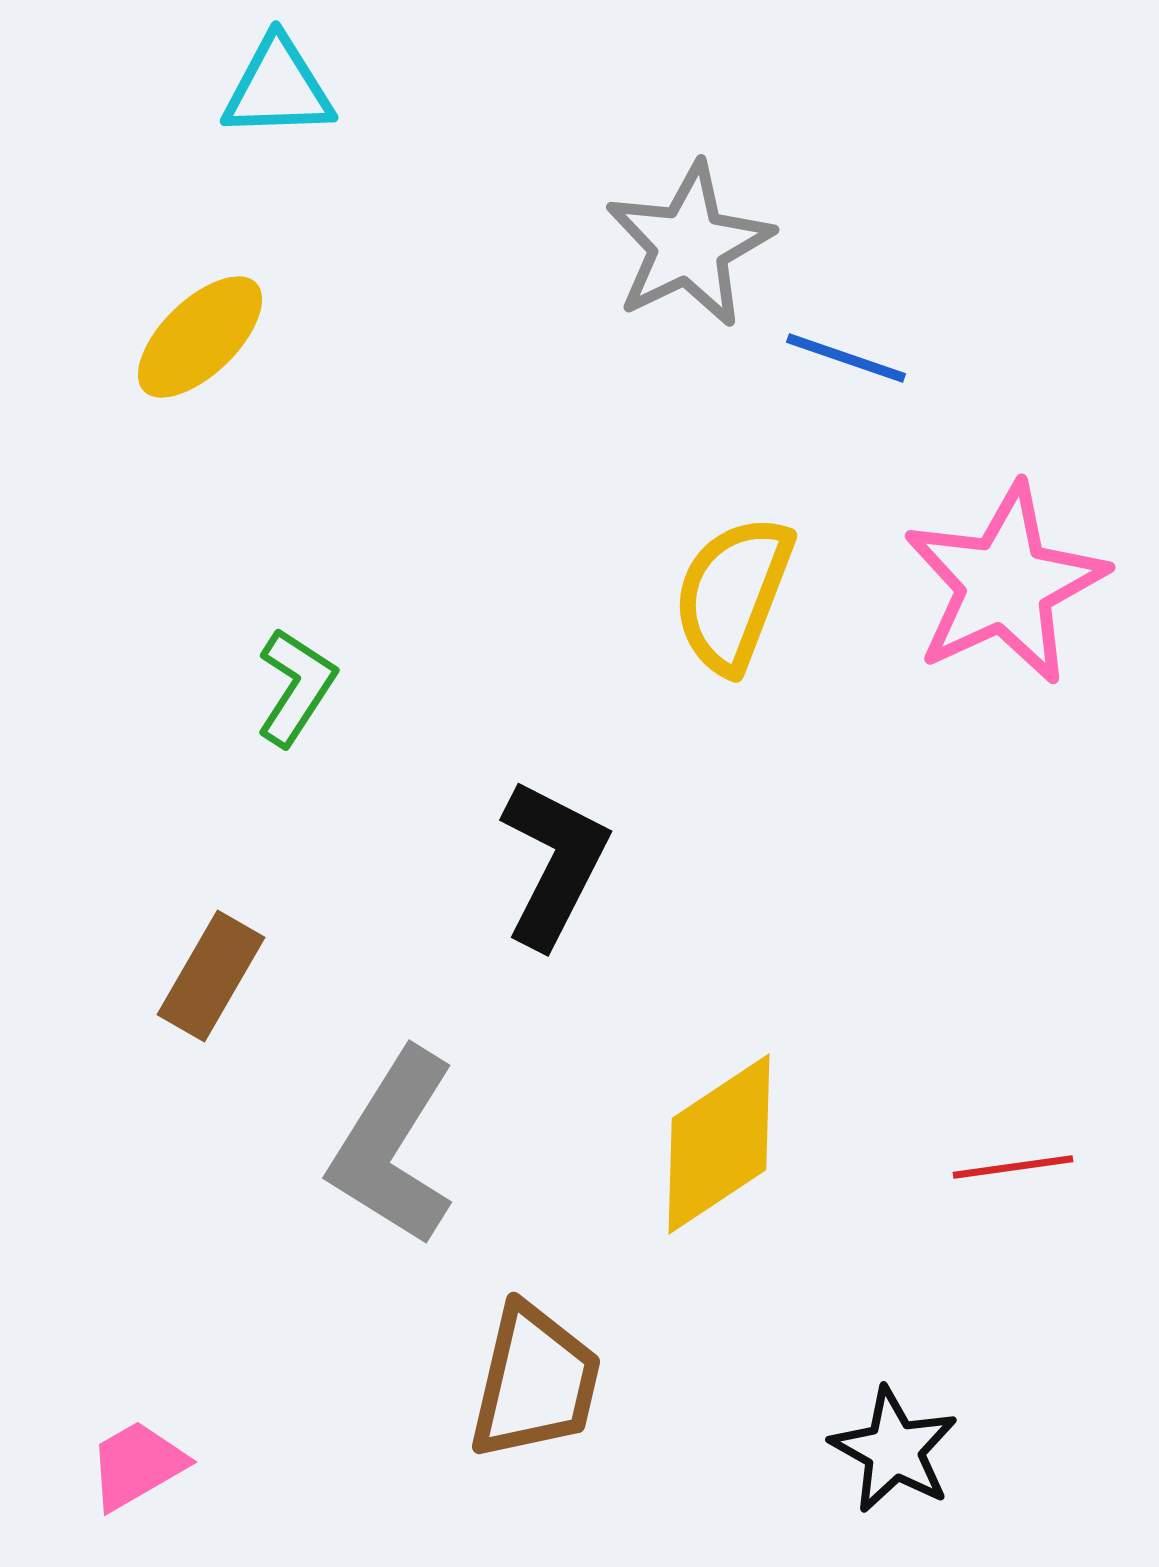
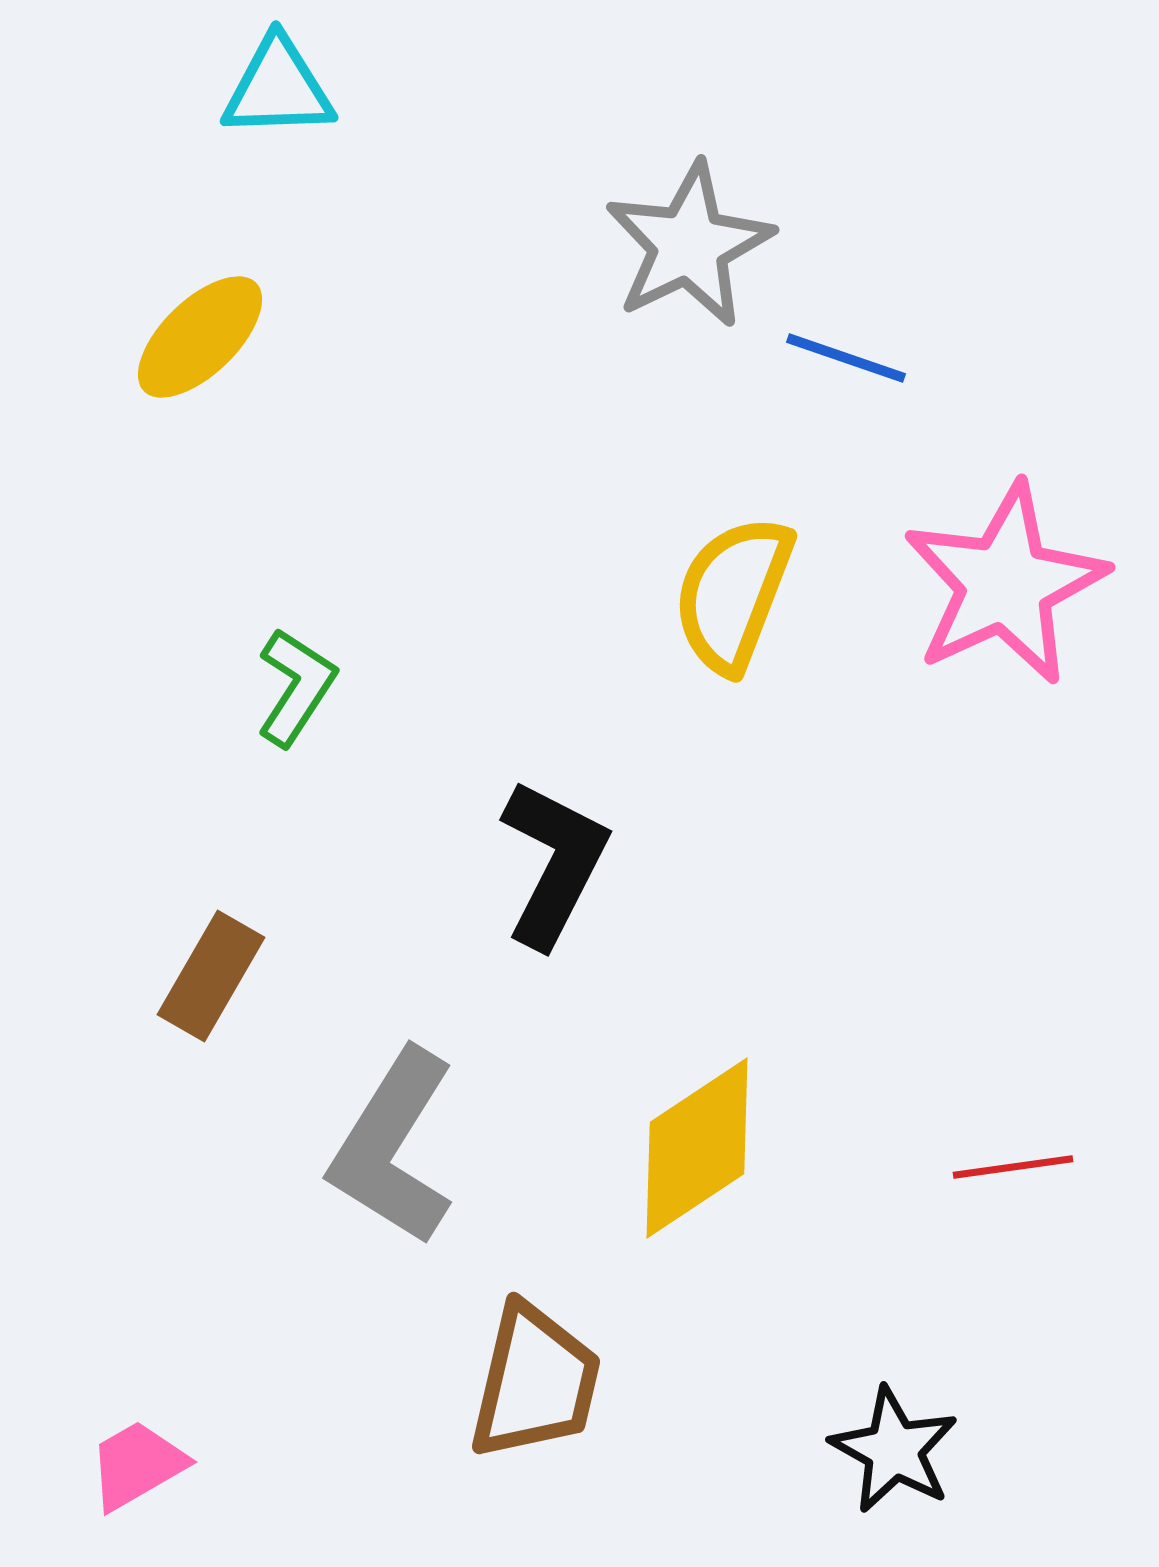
yellow diamond: moved 22 px left, 4 px down
